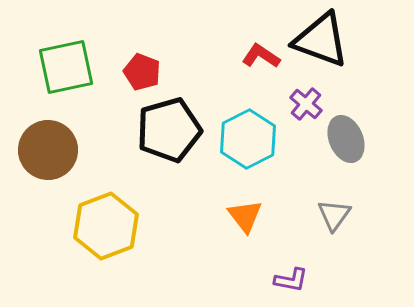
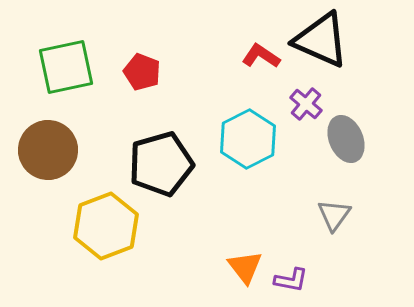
black triangle: rotated 4 degrees clockwise
black pentagon: moved 8 px left, 34 px down
orange triangle: moved 51 px down
